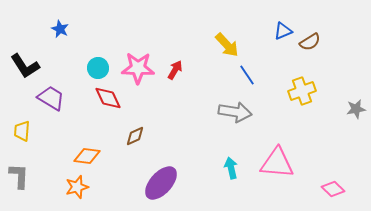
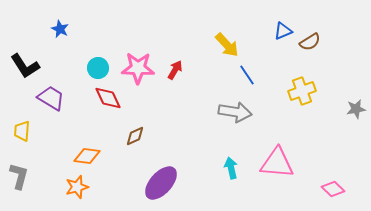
gray L-shape: rotated 12 degrees clockwise
